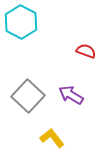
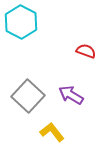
yellow L-shape: moved 6 px up
